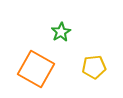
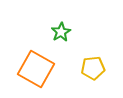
yellow pentagon: moved 1 px left, 1 px down
